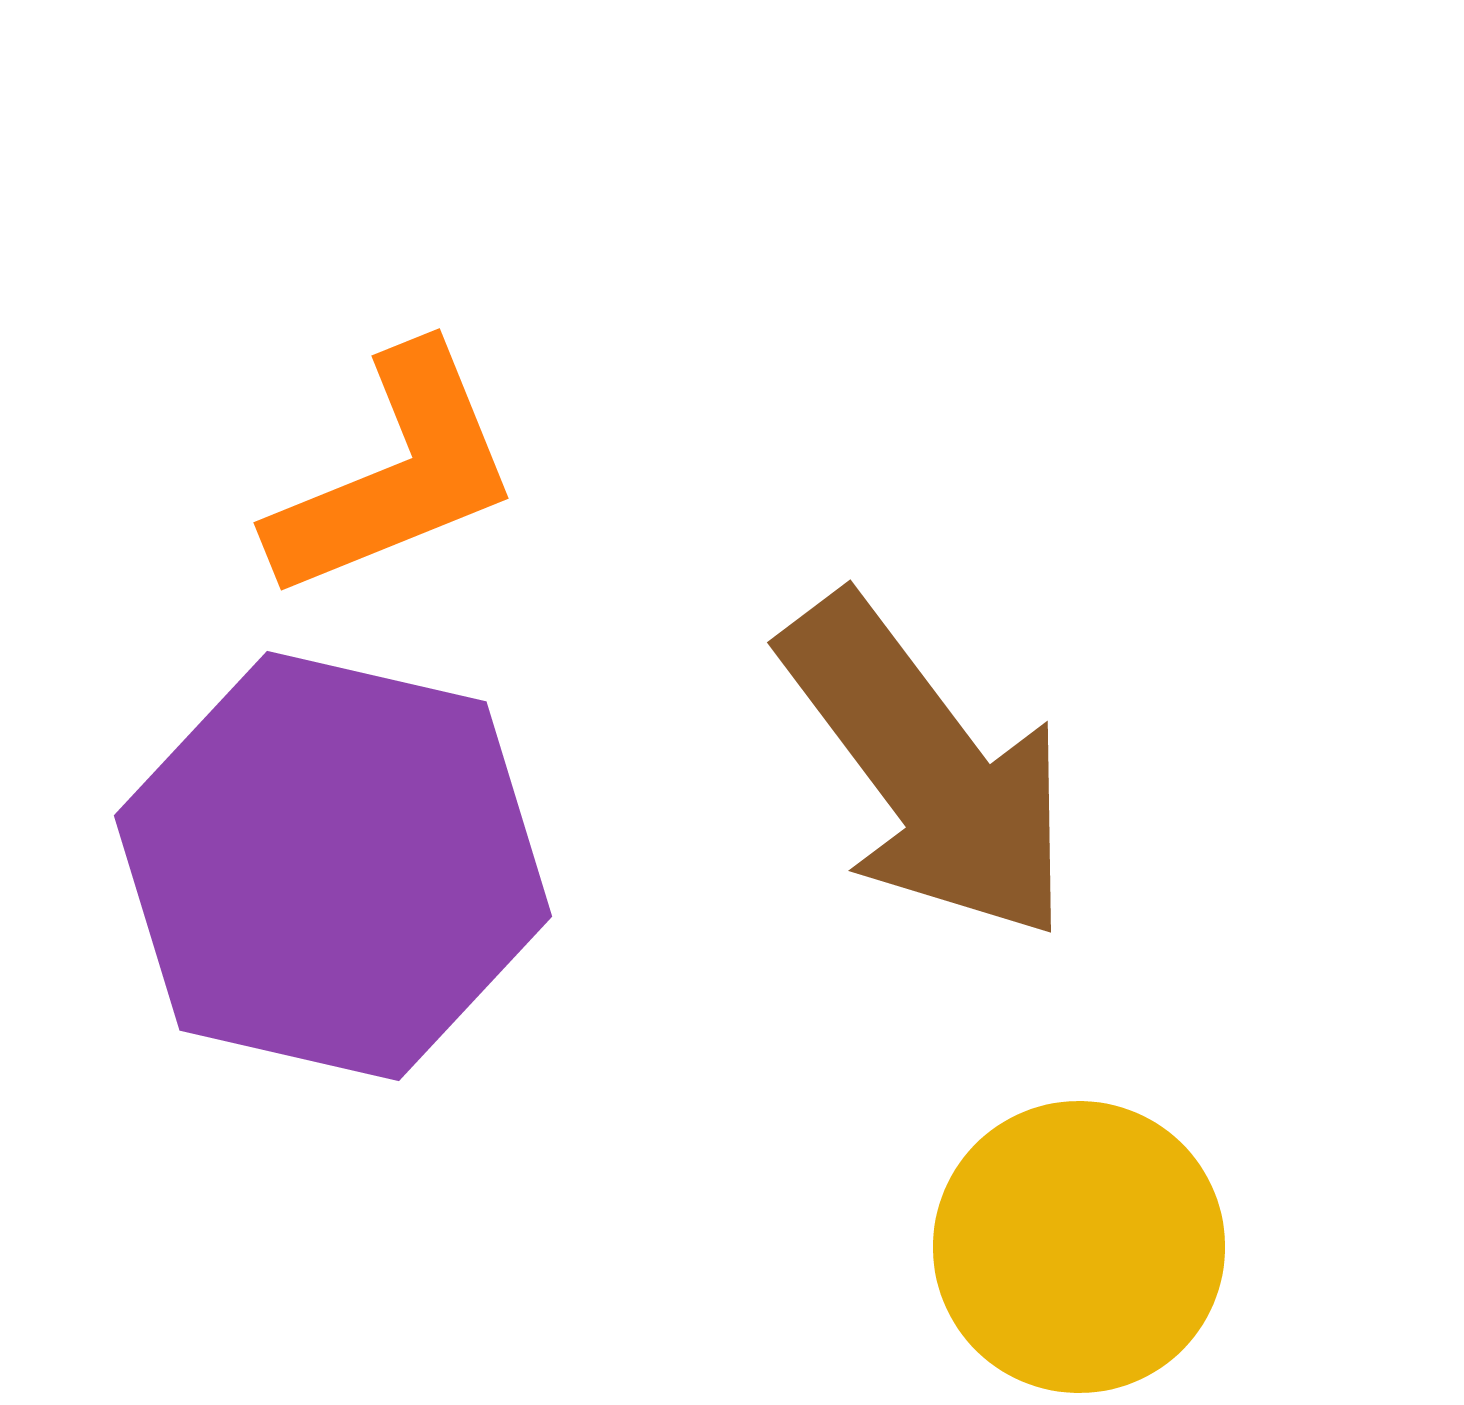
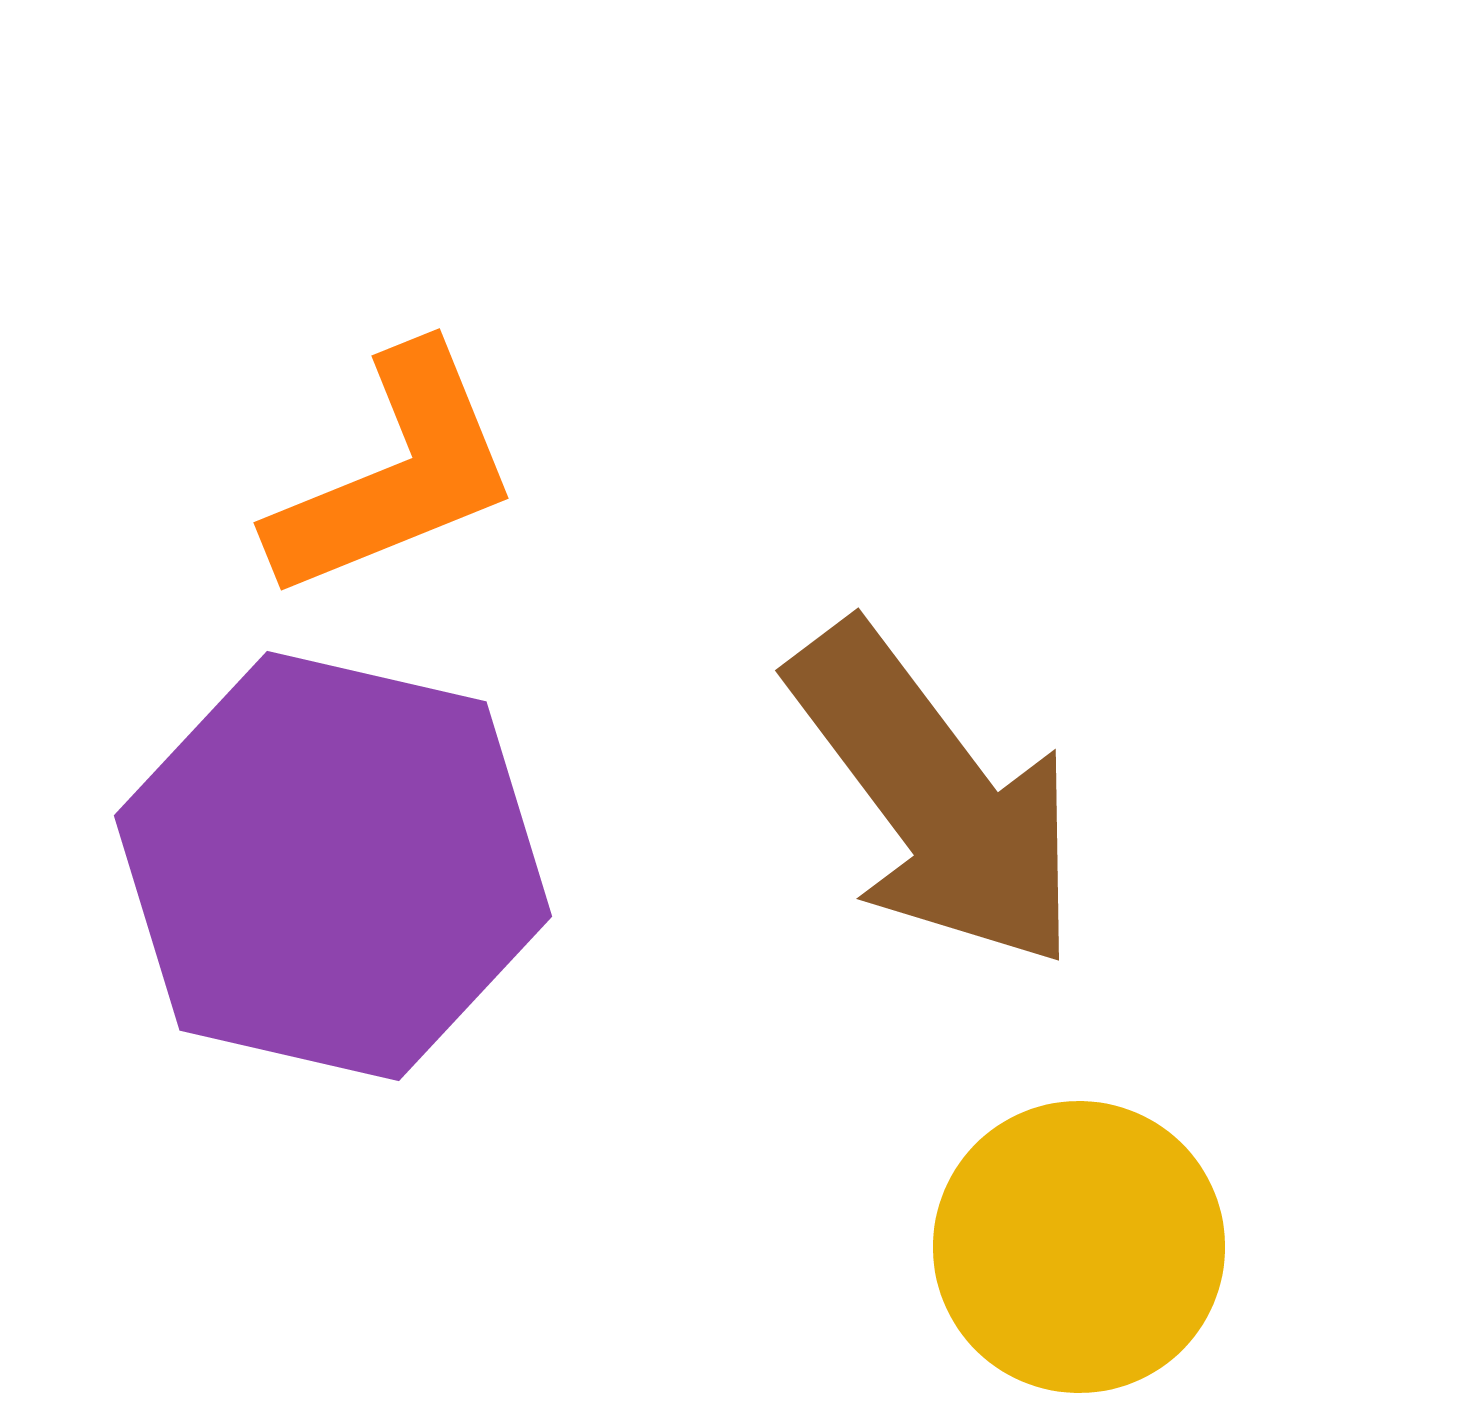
brown arrow: moved 8 px right, 28 px down
